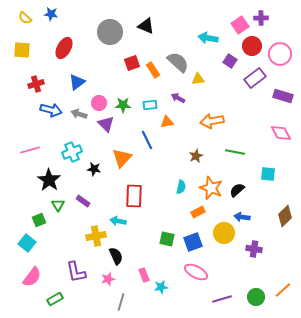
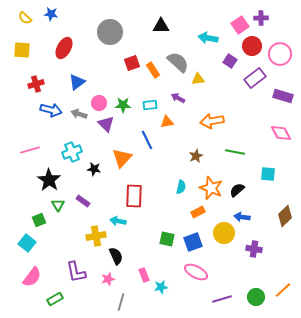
black triangle at (146, 26): moved 15 px right; rotated 24 degrees counterclockwise
